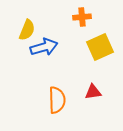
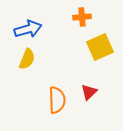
yellow semicircle: moved 29 px down
blue arrow: moved 16 px left, 18 px up
red triangle: moved 4 px left; rotated 36 degrees counterclockwise
